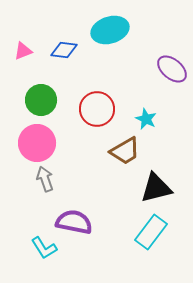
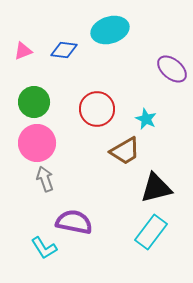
green circle: moved 7 px left, 2 px down
